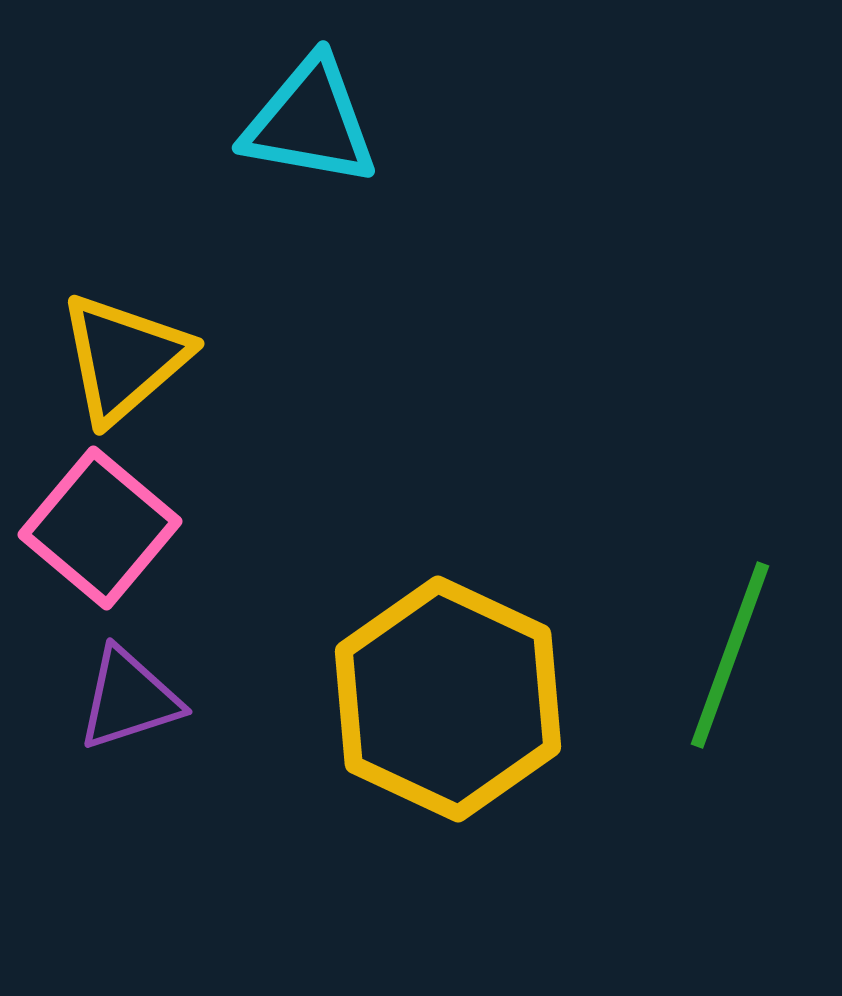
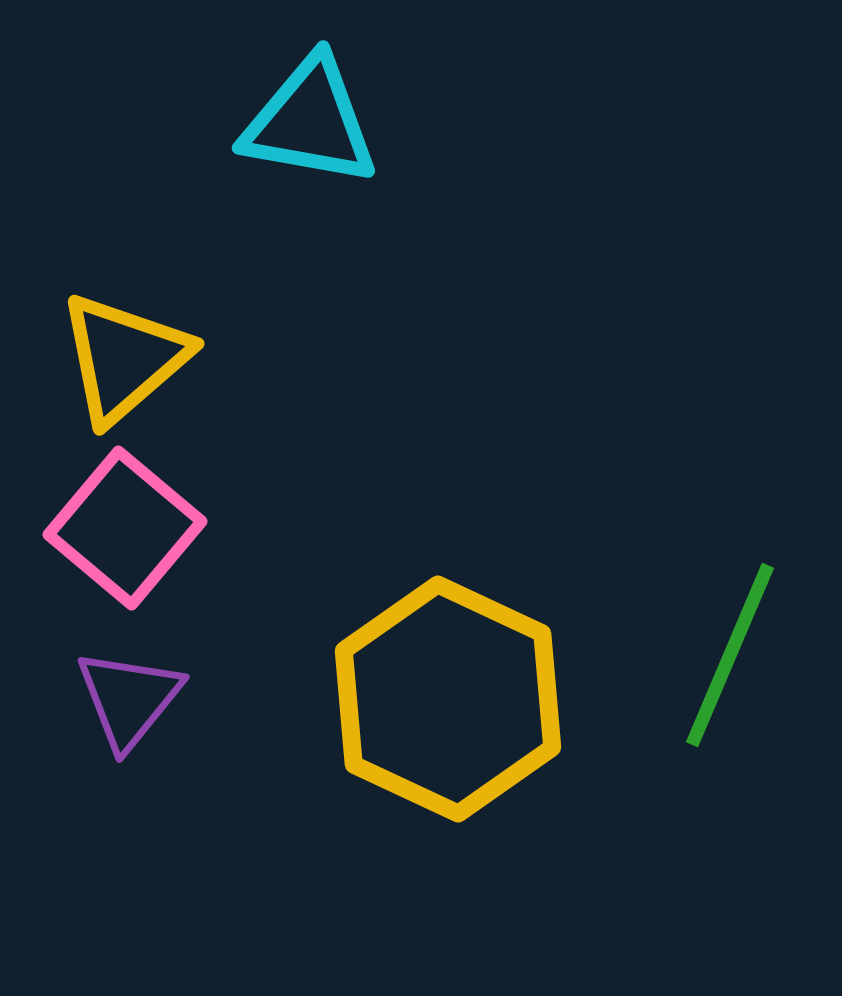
pink square: moved 25 px right
green line: rotated 3 degrees clockwise
purple triangle: rotated 33 degrees counterclockwise
